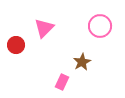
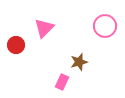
pink circle: moved 5 px right
brown star: moved 3 px left; rotated 12 degrees clockwise
